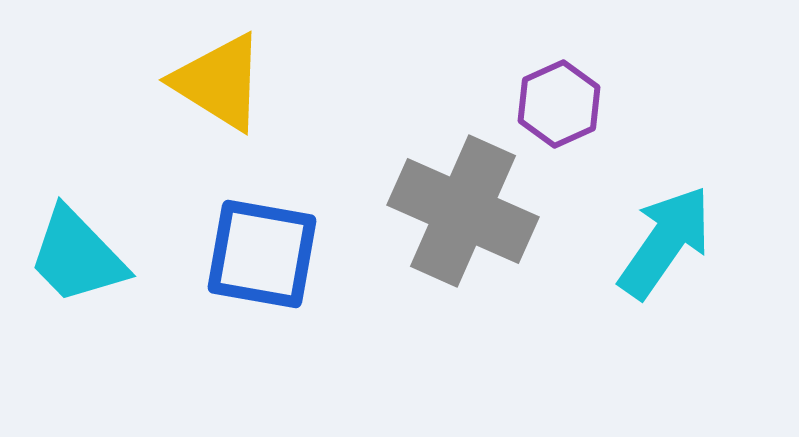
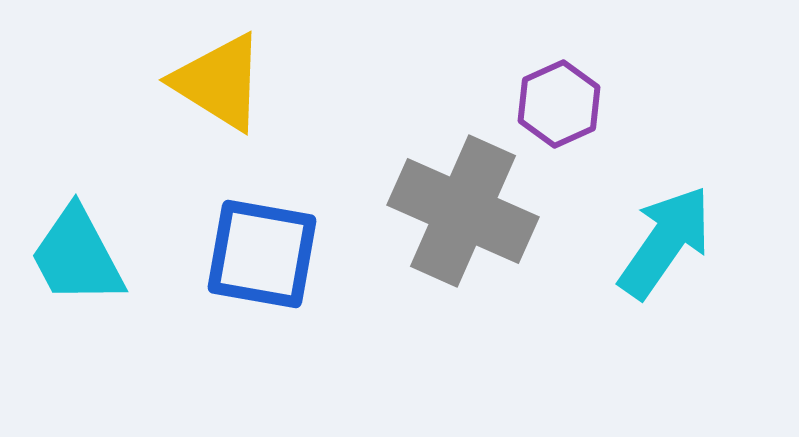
cyan trapezoid: rotated 16 degrees clockwise
